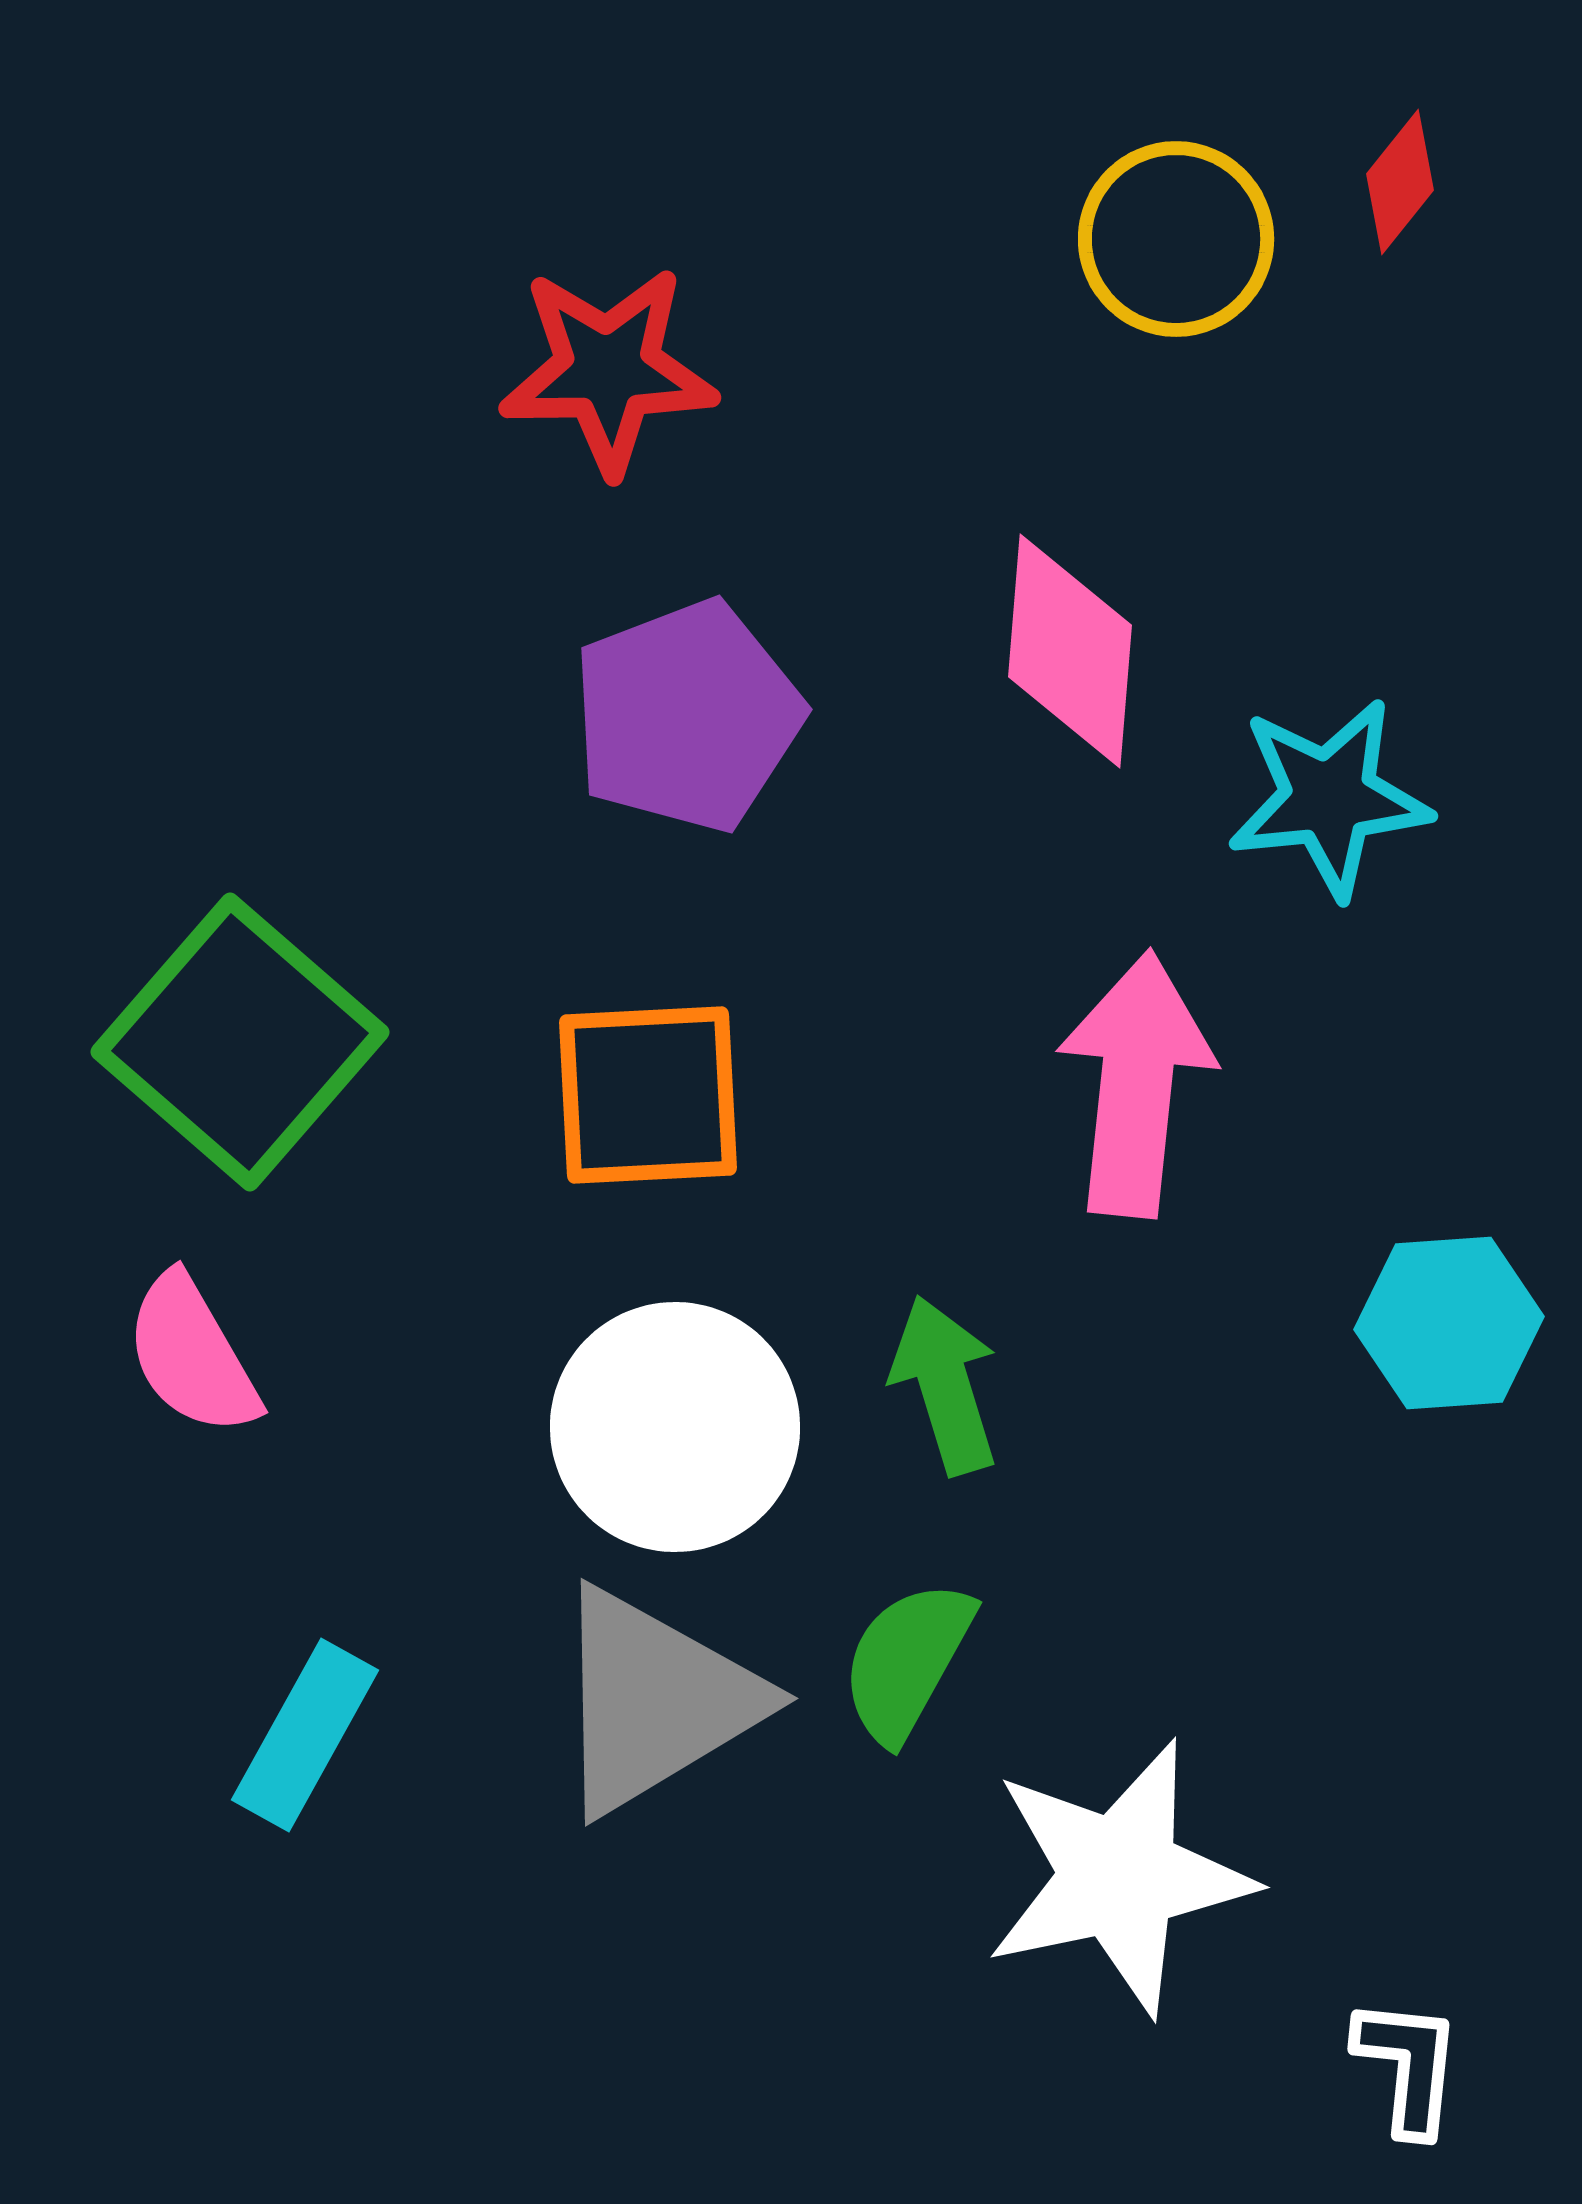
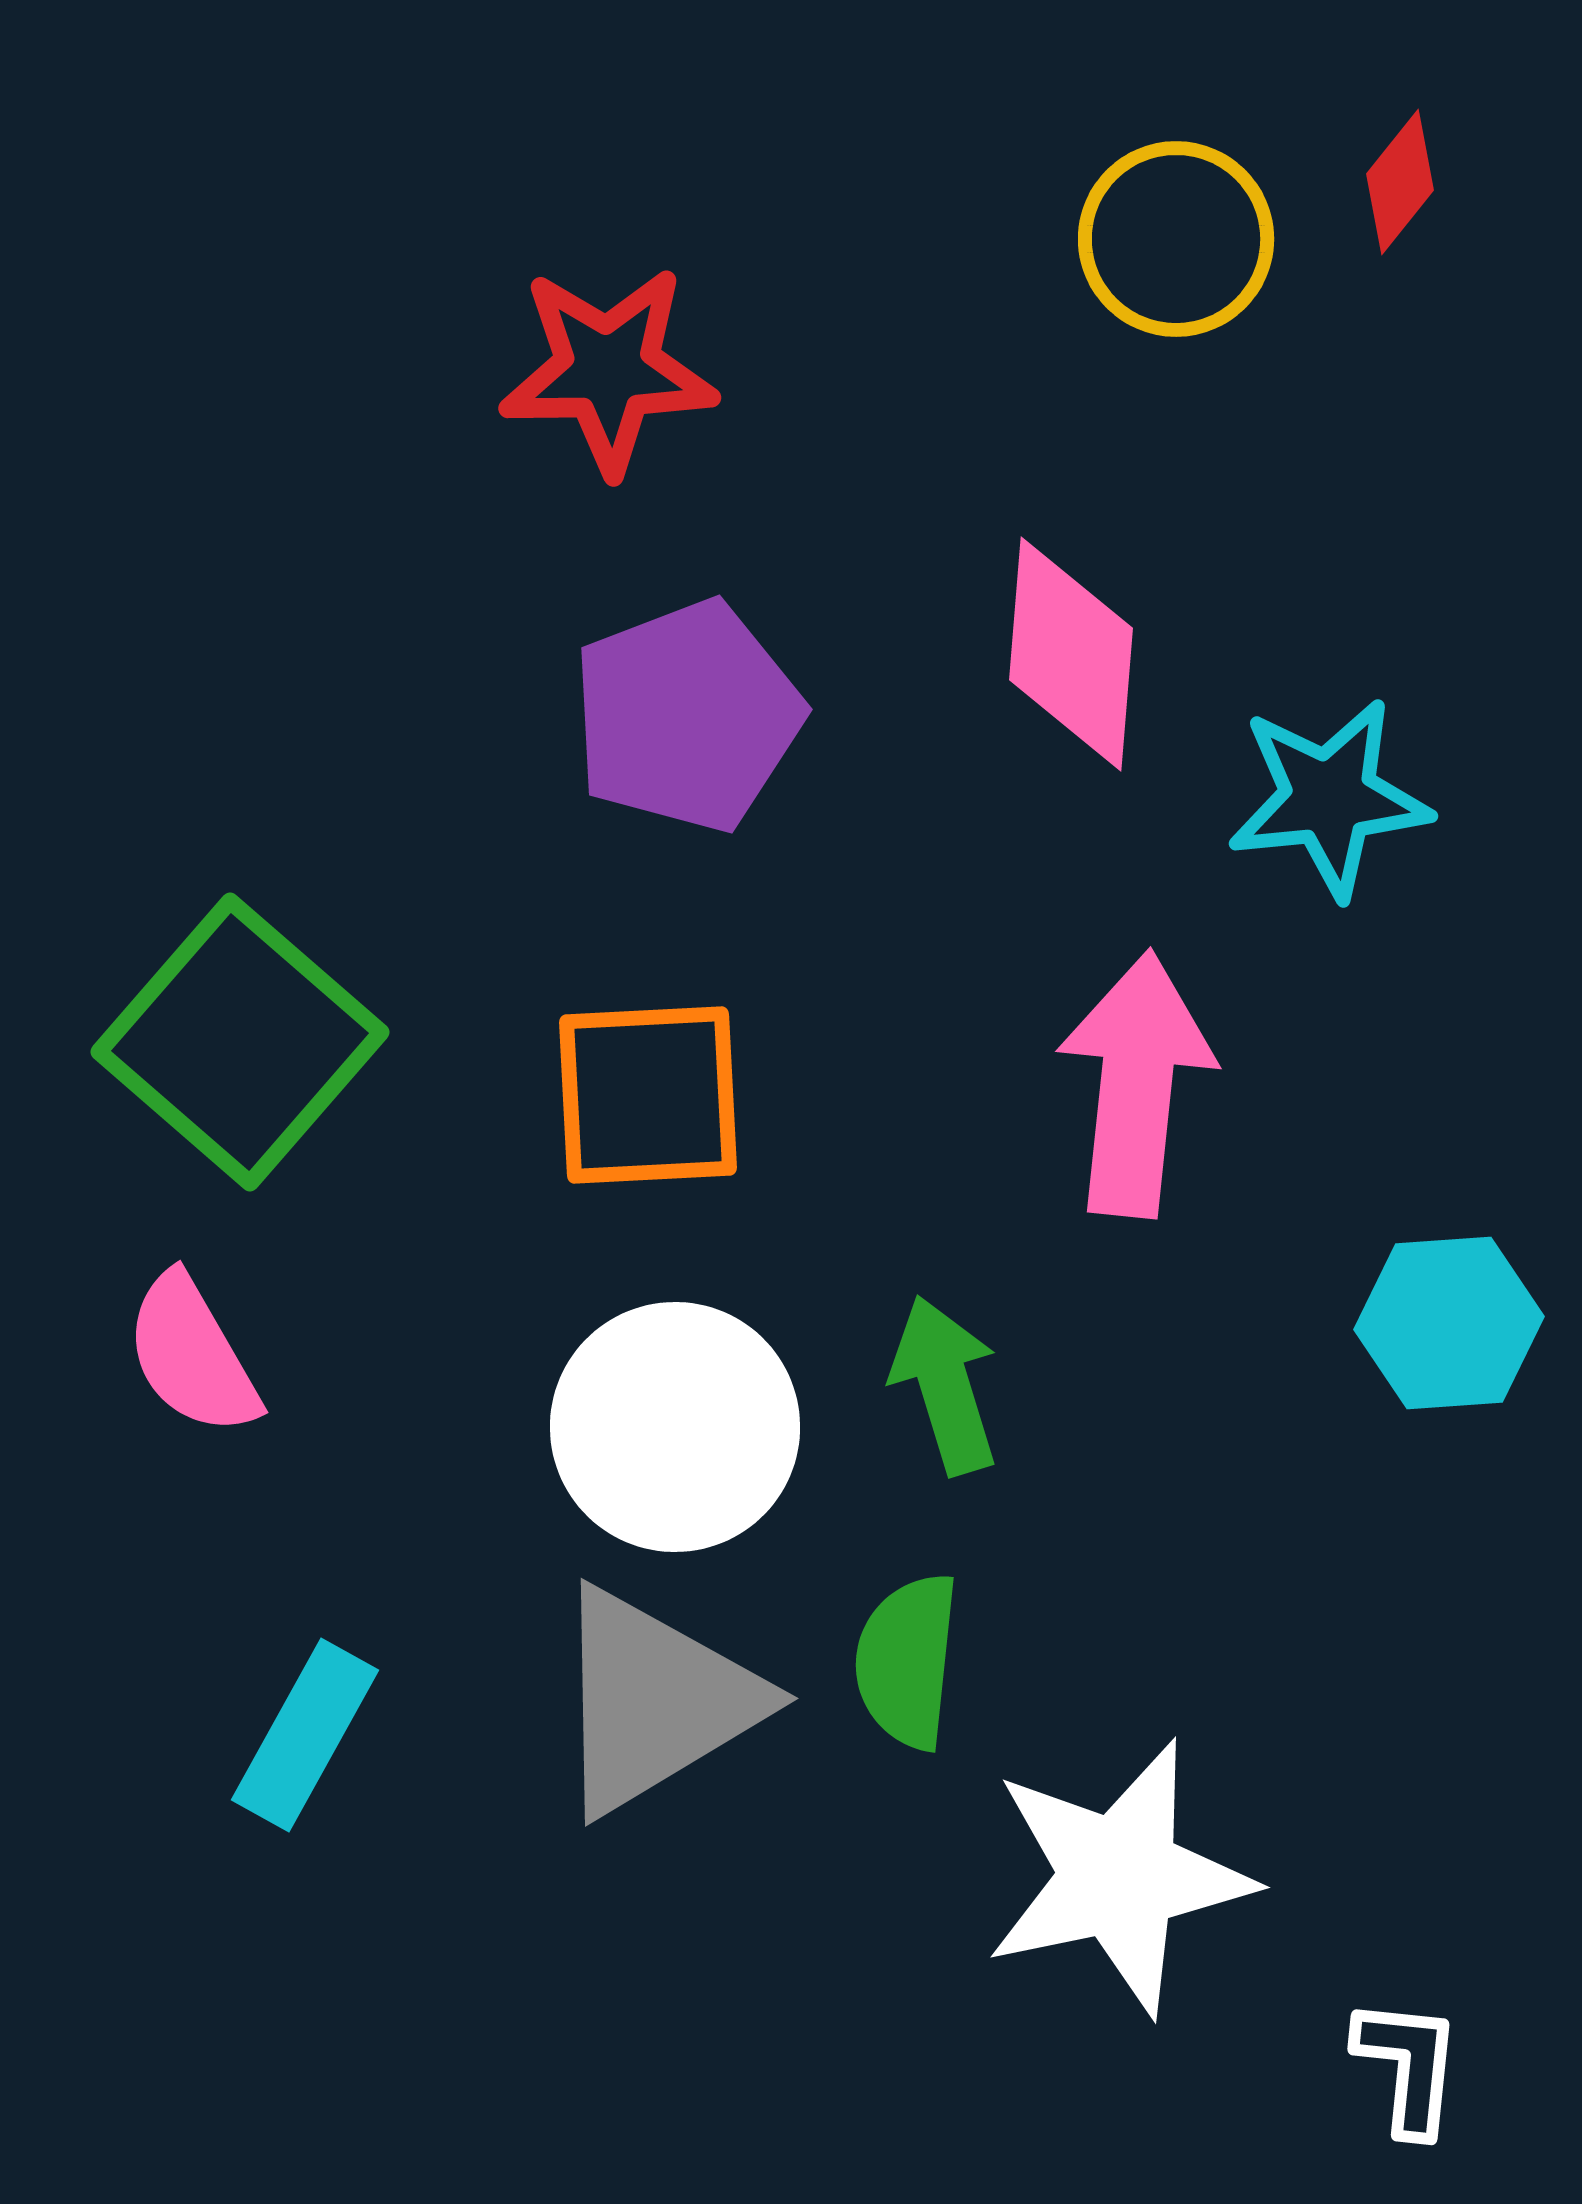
pink diamond: moved 1 px right, 3 px down
green semicircle: rotated 23 degrees counterclockwise
